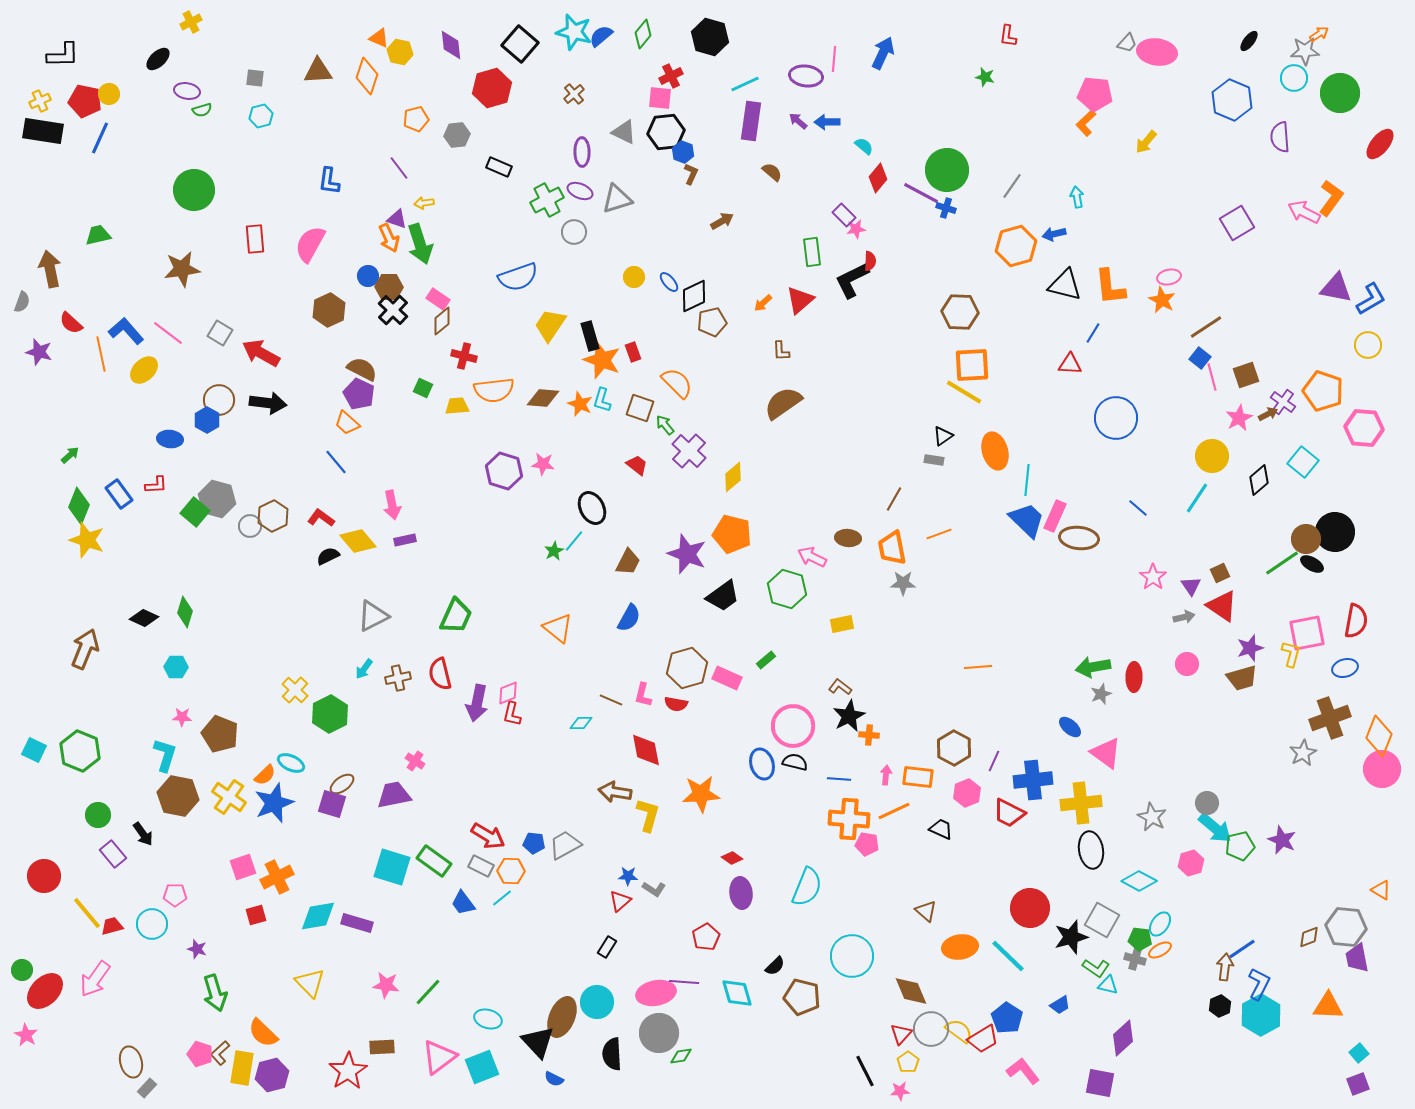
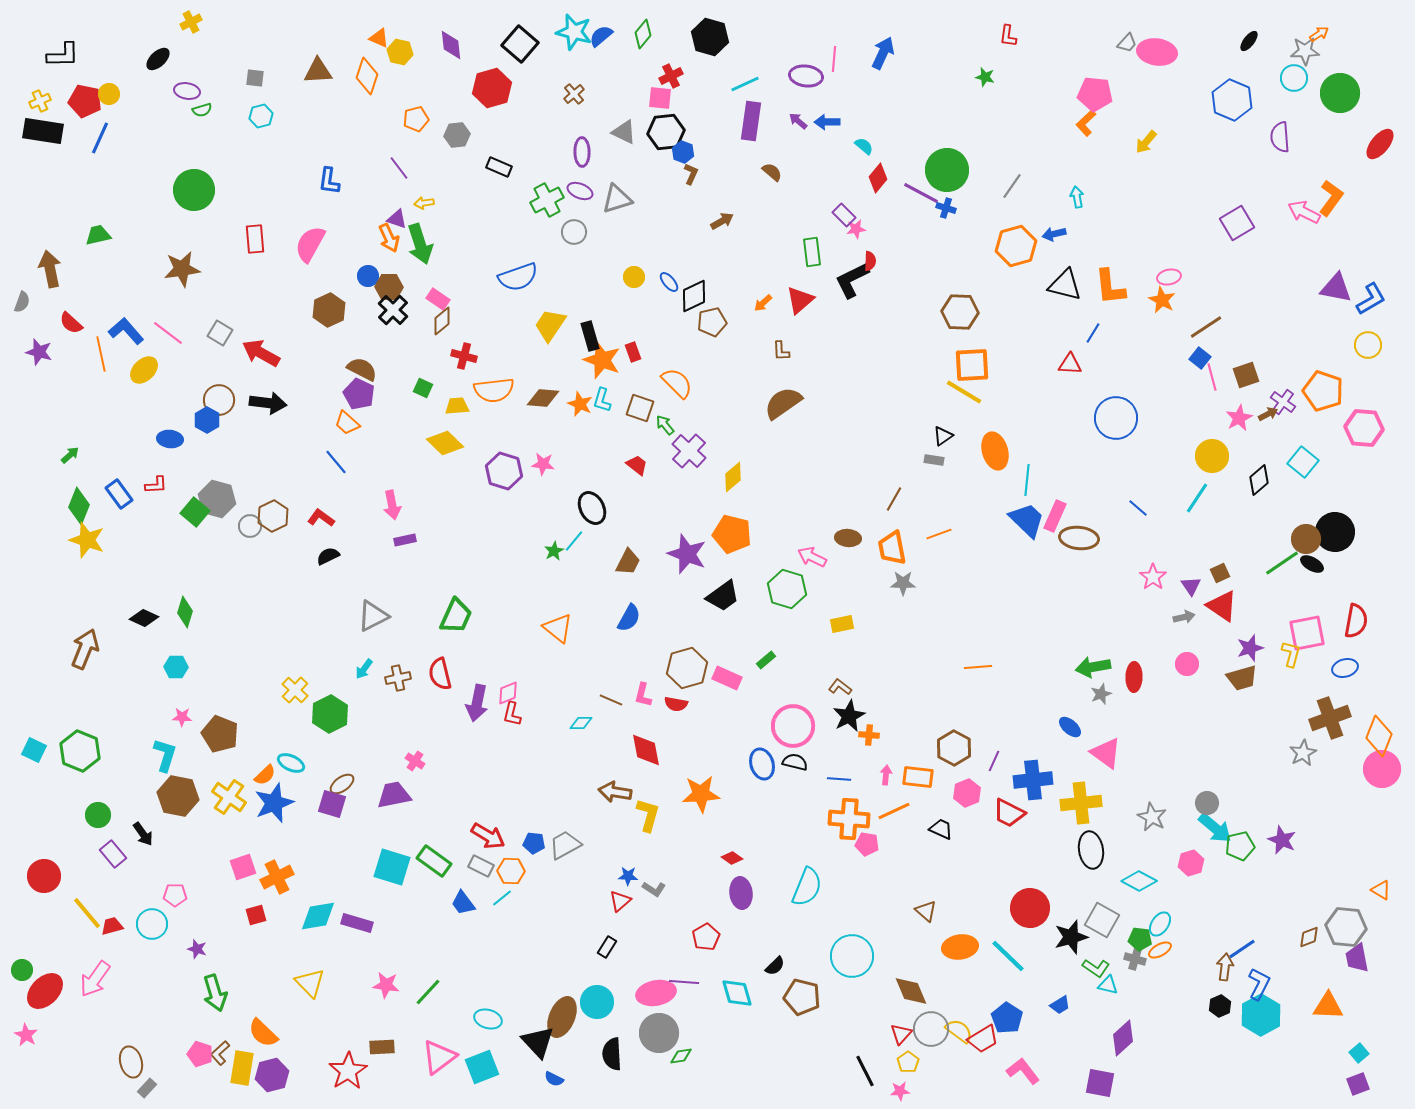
yellow diamond at (358, 541): moved 87 px right, 98 px up; rotated 6 degrees counterclockwise
